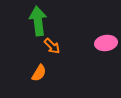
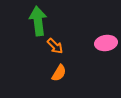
orange arrow: moved 3 px right
orange semicircle: moved 20 px right
